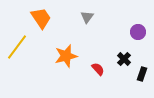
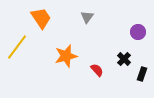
red semicircle: moved 1 px left, 1 px down
